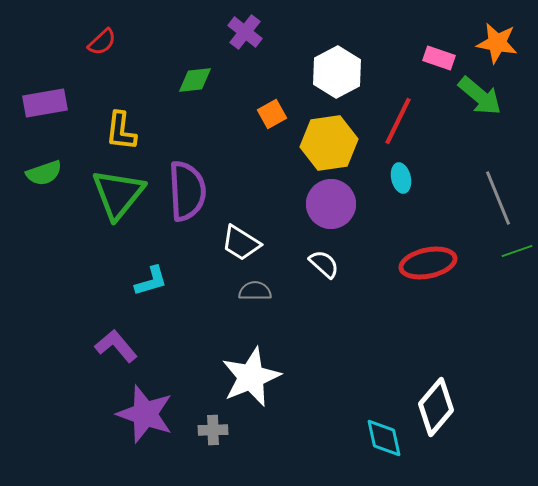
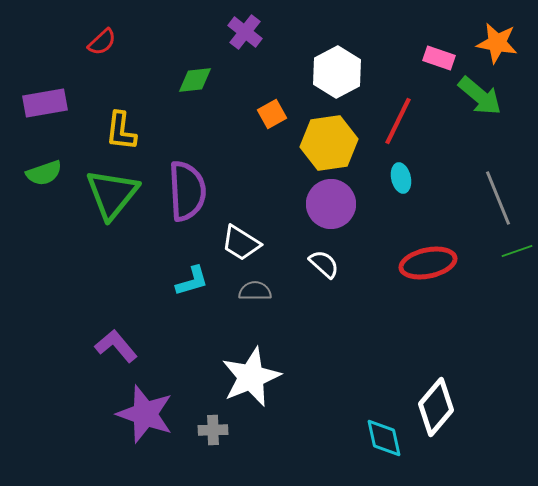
green triangle: moved 6 px left
cyan L-shape: moved 41 px right
